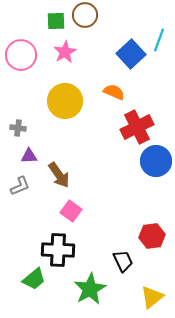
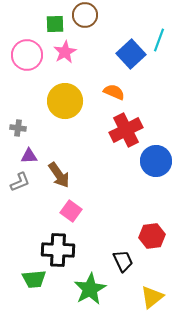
green square: moved 1 px left, 3 px down
pink circle: moved 6 px right
red cross: moved 11 px left, 3 px down
gray L-shape: moved 4 px up
green trapezoid: rotated 35 degrees clockwise
